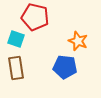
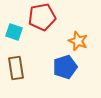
red pentagon: moved 7 px right; rotated 24 degrees counterclockwise
cyan square: moved 2 px left, 7 px up
blue pentagon: rotated 25 degrees counterclockwise
